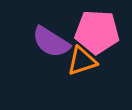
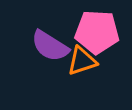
purple semicircle: moved 1 px left, 4 px down
